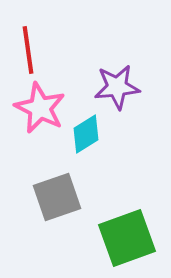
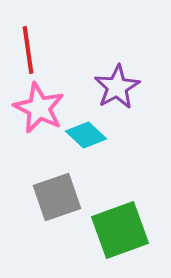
purple star: rotated 24 degrees counterclockwise
pink star: moved 1 px left
cyan diamond: moved 1 px down; rotated 75 degrees clockwise
green square: moved 7 px left, 8 px up
